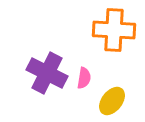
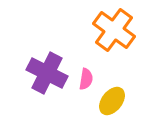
orange cross: rotated 33 degrees clockwise
pink semicircle: moved 2 px right, 1 px down
